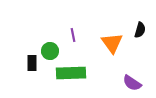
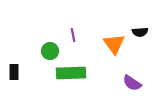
black semicircle: moved 2 px down; rotated 70 degrees clockwise
orange triangle: moved 2 px right, 1 px down
black rectangle: moved 18 px left, 9 px down
